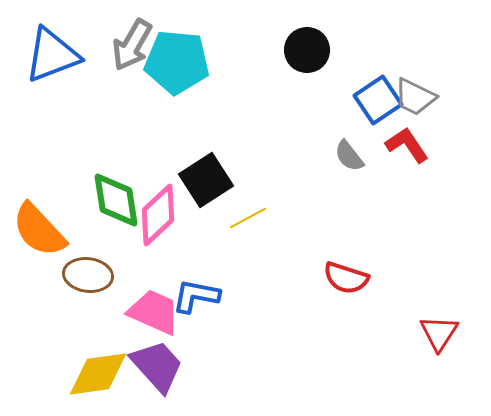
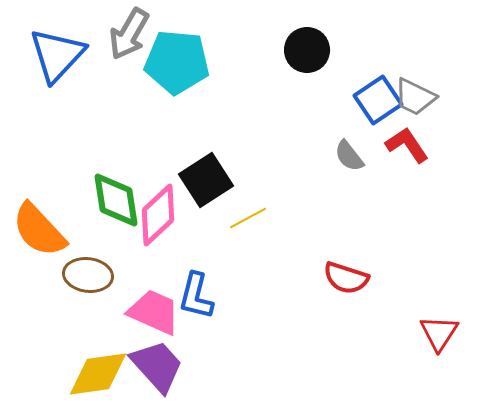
gray arrow: moved 3 px left, 11 px up
blue triangle: moved 5 px right; rotated 26 degrees counterclockwise
blue L-shape: rotated 87 degrees counterclockwise
